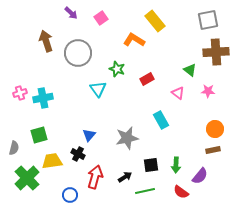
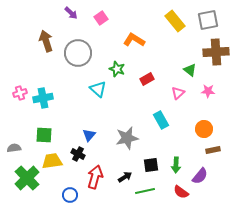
yellow rectangle: moved 20 px right
cyan triangle: rotated 12 degrees counterclockwise
pink triangle: rotated 40 degrees clockwise
orange circle: moved 11 px left
green square: moved 5 px right; rotated 18 degrees clockwise
gray semicircle: rotated 112 degrees counterclockwise
